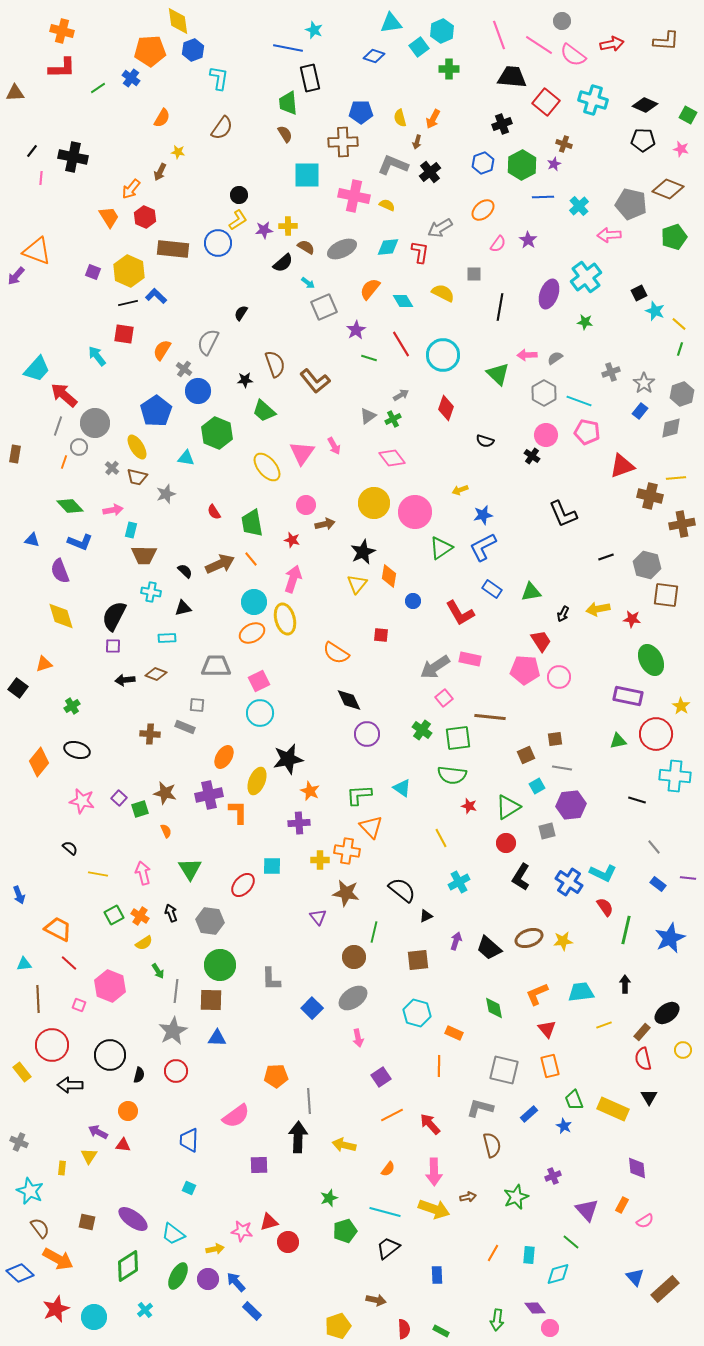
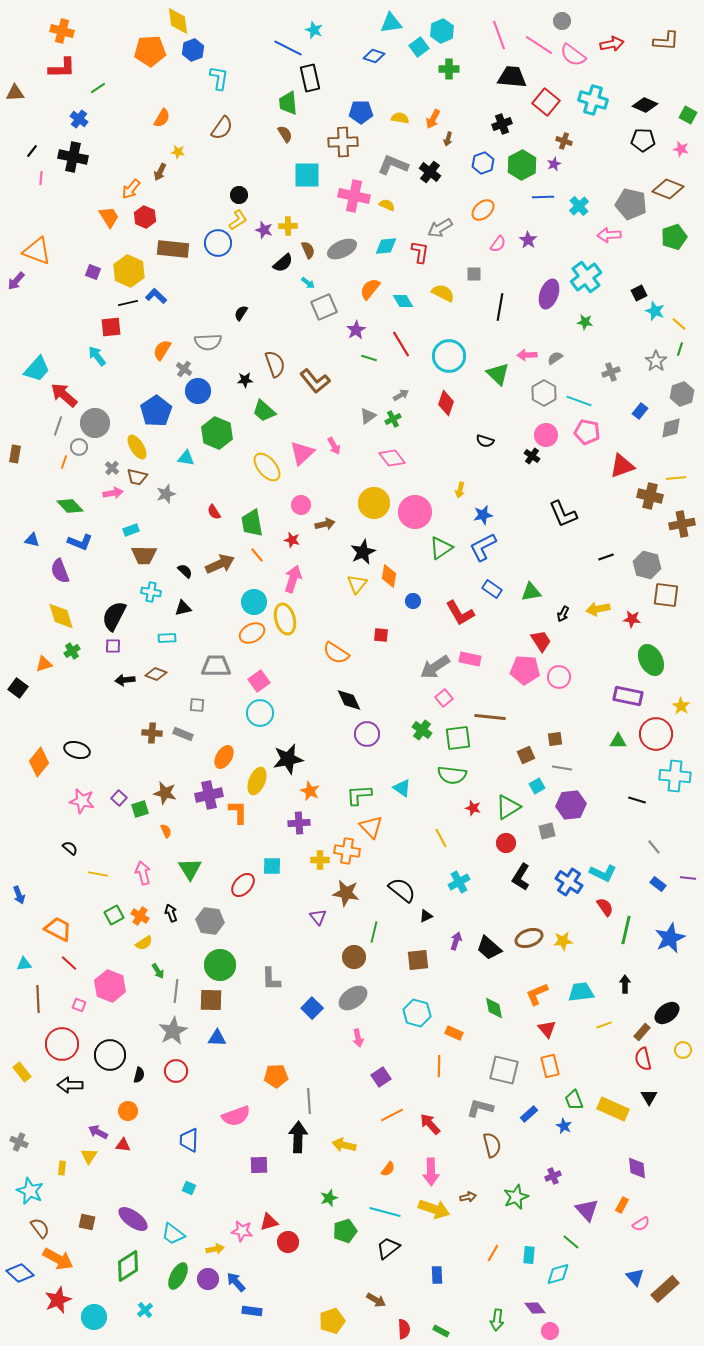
blue line at (288, 48): rotated 16 degrees clockwise
blue cross at (131, 78): moved 52 px left, 41 px down
yellow semicircle at (400, 118): rotated 114 degrees clockwise
brown arrow at (417, 142): moved 31 px right, 3 px up
brown cross at (564, 144): moved 3 px up
black cross at (430, 172): rotated 15 degrees counterclockwise
purple star at (264, 230): rotated 24 degrees clockwise
brown semicircle at (306, 247): moved 2 px right, 3 px down; rotated 36 degrees clockwise
cyan diamond at (388, 247): moved 2 px left, 1 px up
purple arrow at (16, 276): moved 5 px down
red square at (124, 334): moved 13 px left, 7 px up; rotated 15 degrees counterclockwise
gray semicircle at (208, 342): rotated 120 degrees counterclockwise
cyan circle at (443, 355): moved 6 px right, 1 px down
gray star at (644, 383): moved 12 px right, 22 px up
red diamond at (446, 408): moved 5 px up
pink triangle at (302, 453): rotated 12 degrees clockwise
yellow arrow at (460, 490): rotated 56 degrees counterclockwise
pink circle at (306, 505): moved 5 px left
pink arrow at (113, 510): moved 17 px up
cyan rectangle at (131, 530): rotated 56 degrees clockwise
orange line at (251, 559): moved 6 px right, 4 px up
pink square at (259, 681): rotated 10 degrees counterclockwise
green cross at (72, 706): moved 55 px up
gray rectangle at (185, 727): moved 2 px left, 7 px down
brown cross at (150, 734): moved 2 px right, 1 px up
green triangle at (618, 741): rotated 12 degrees clockwise
red star at (469, 806): moved 4 px right, 2 px down
red circle at (52, 1045): moved 10 px right, 1 px up
pink semicircle at (236, 1116): rotated 16 degrees clockwise
pink arrow at (434, 1172): moved 3 px left
pink semicircle at (645, 1221): moved 4 px left, 3 px down
brown arrow at (376, 1300): rotated 18 degrees clockwise
red star at (56, 1309): moved 2 px right, 9 px up
blue rectangle at (252, 1311): rotated 36 degrees counterclockwise
yellow pentagon at (338, 1326): moved 6 px left, 5 px up
pink circle at (550, 1328): moved 3 px down
